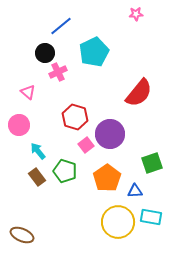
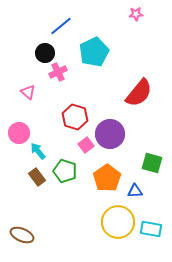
pink circle: moved 8 px down
green square: rotated 35 degrees clockwise
cyan rectangle: moved 12 px down
